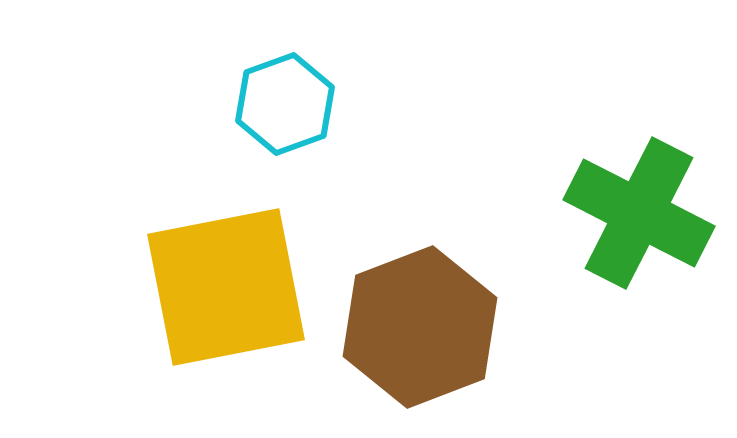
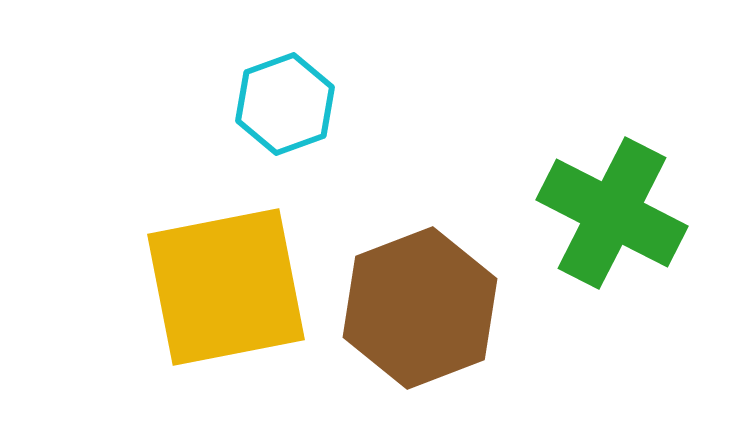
green cross: moved 27 px left
brown hexagon: moved 19 px up
